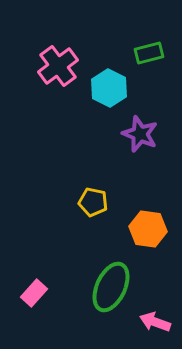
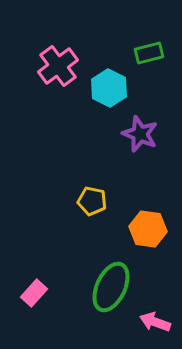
yellow pentagon: moved 1 px left, 1 px up
